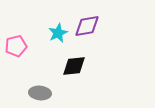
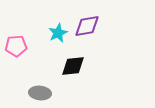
pink pentagon: rotated 10 degrees clockwise
black diamond: moved 1 px left
